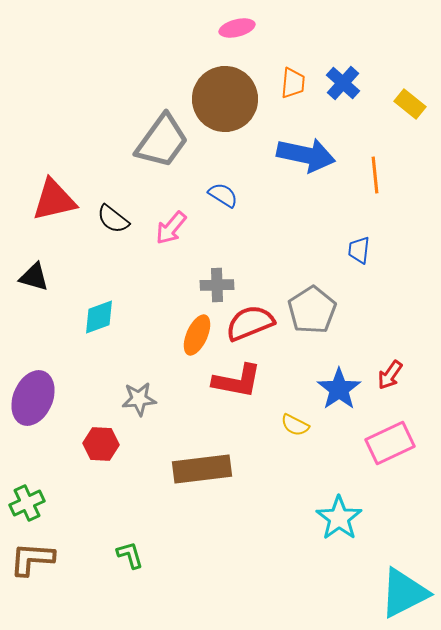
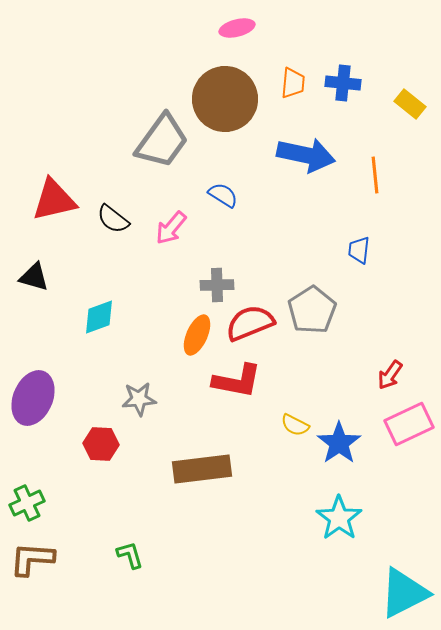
blue cross: rotated 36 degrees counterclockwise
blue star: moved 54 px down
pink rectangle: moved 19 px right, 19 px up
